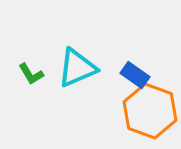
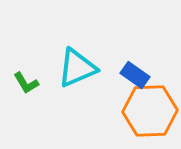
green L-shape: moved 5 px left, 9 px down
orange hexagon: rotated 22 degrees counterclockwise
